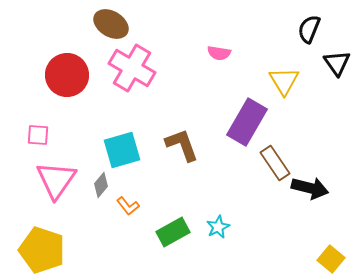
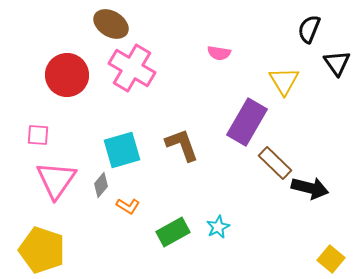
brown rectangle: rotated 12 degrees counterclockwise
orange L-shape: rotated 20 degrees counterclockwise
